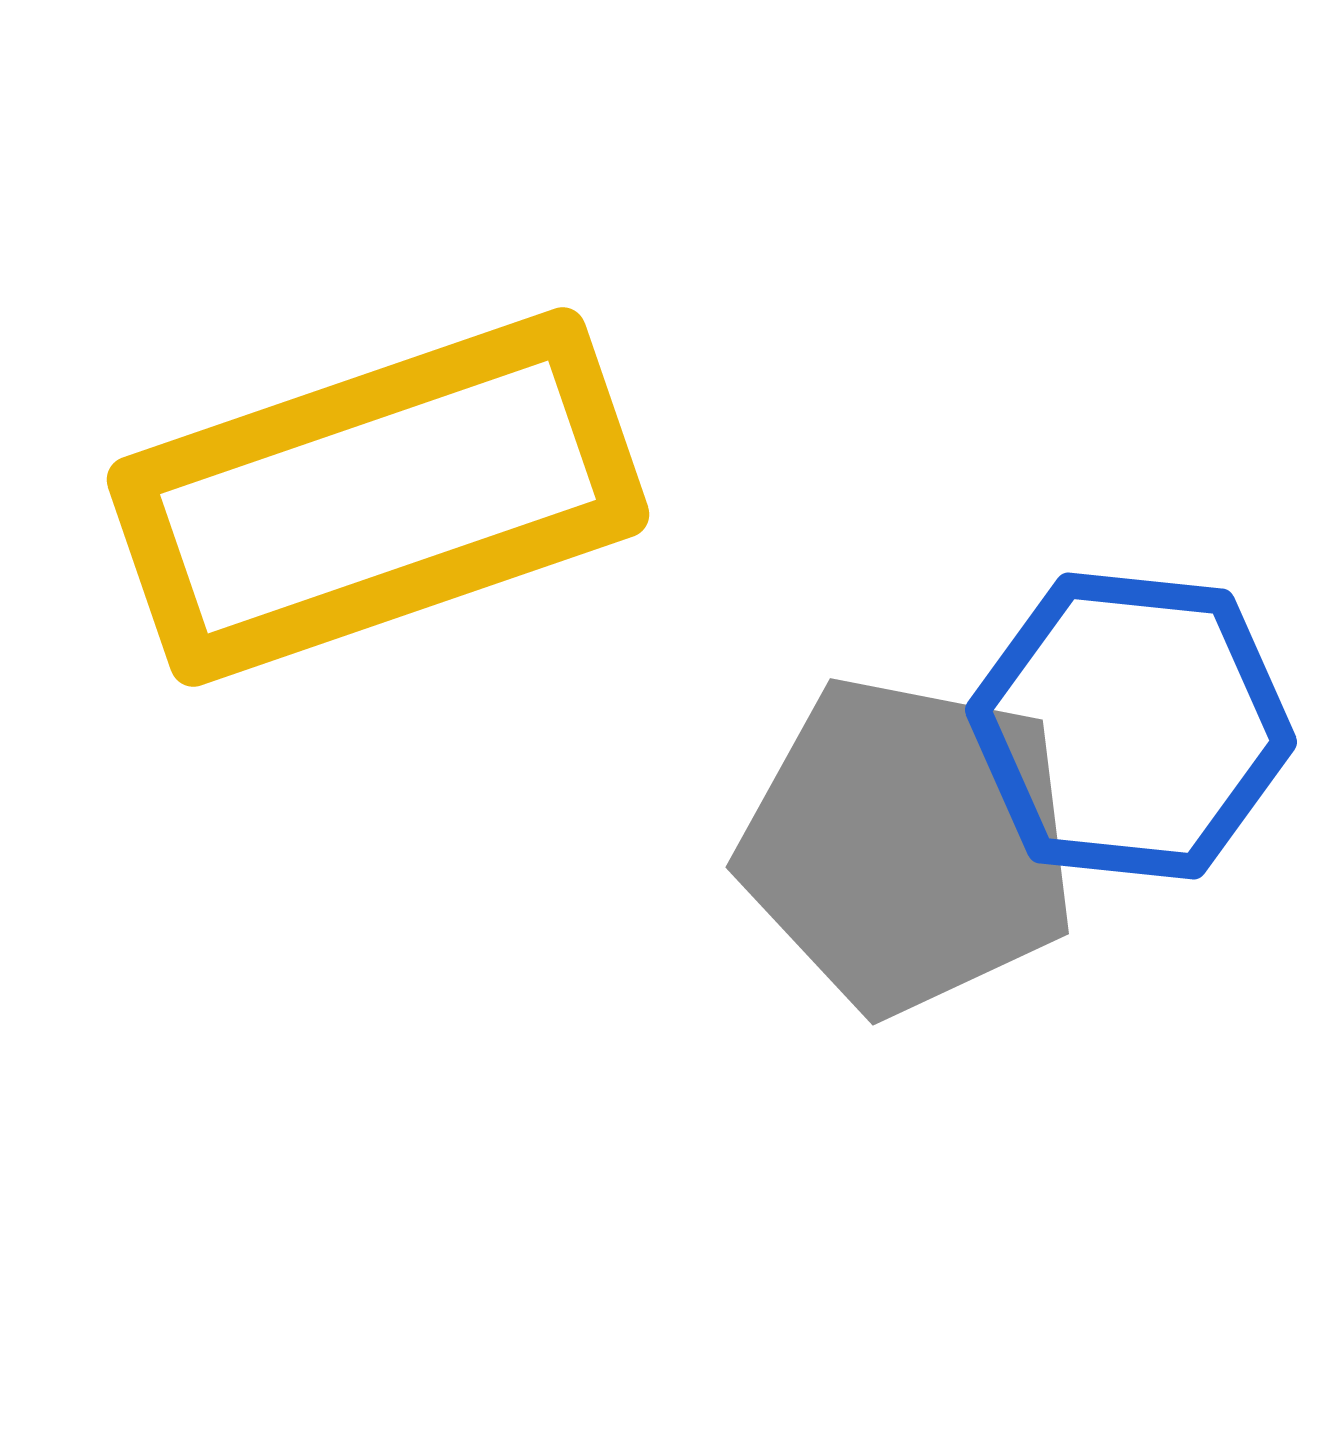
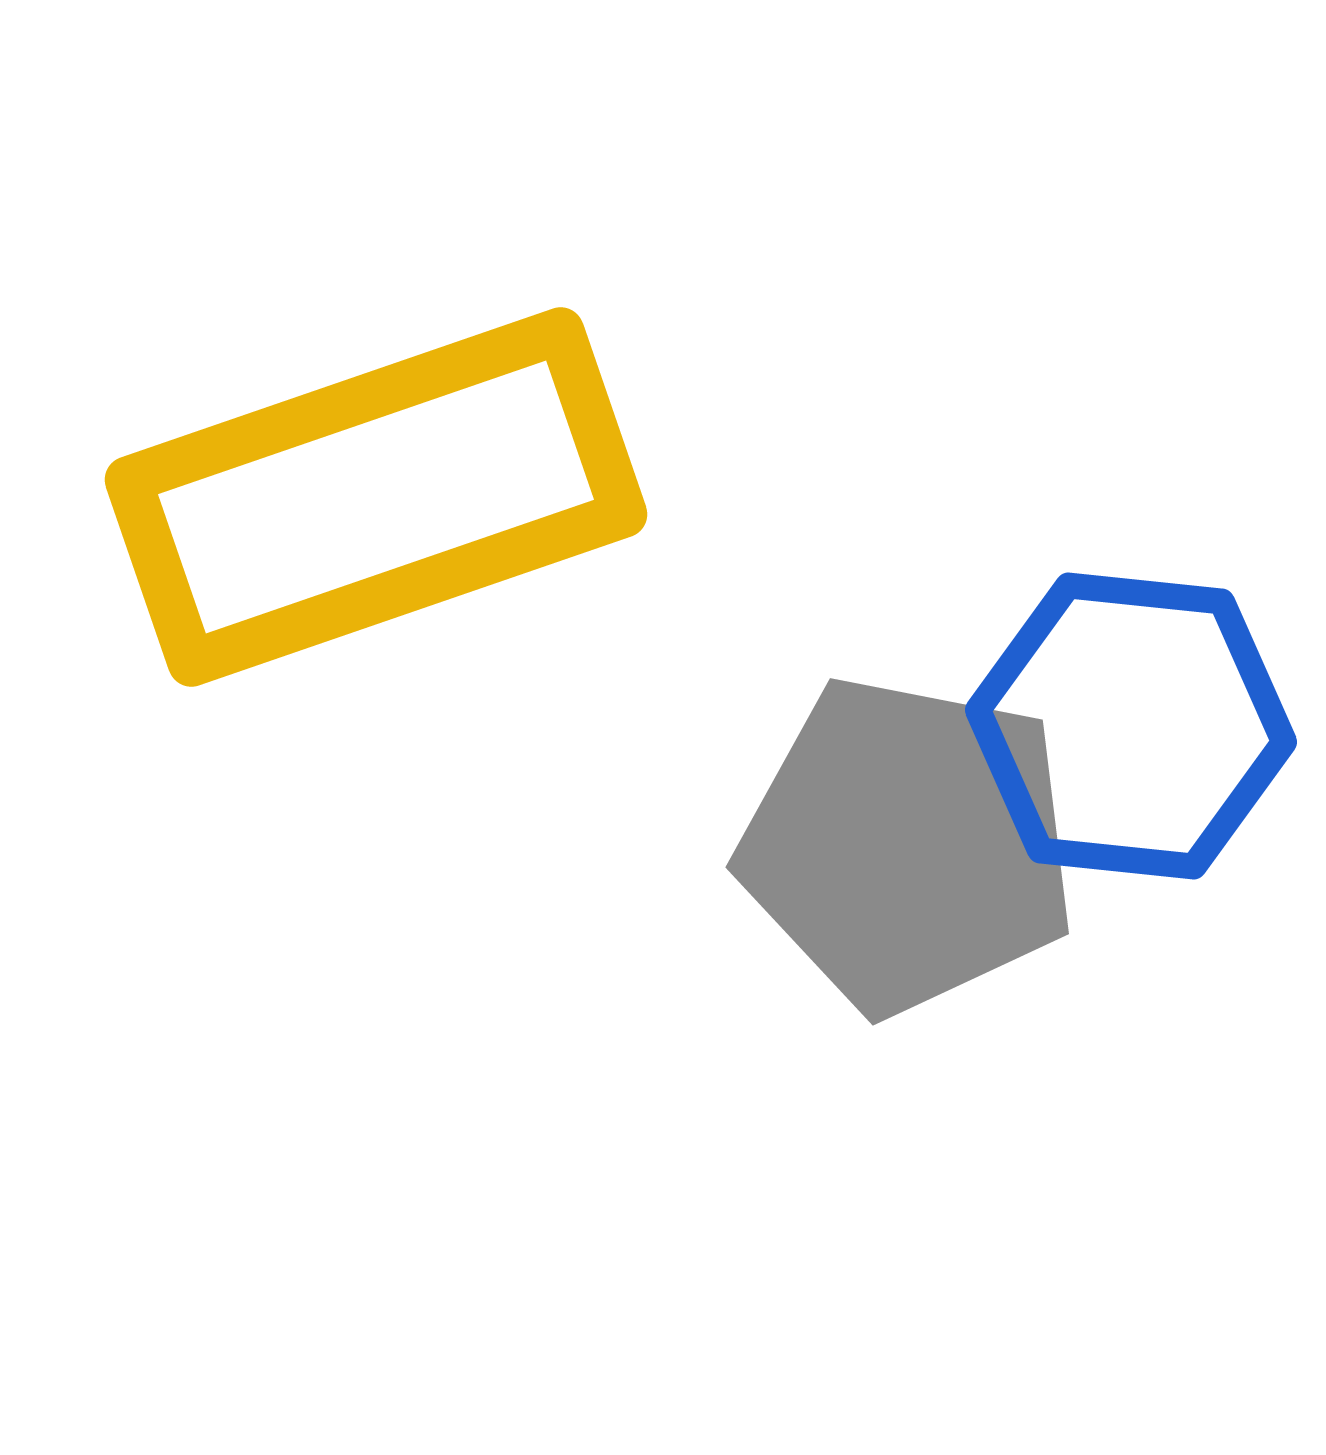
yellow rectangle: moved 2 px left
